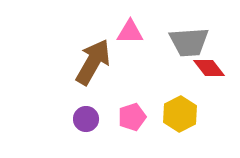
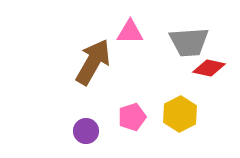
red diamond: rotated 40 degrees counterclockwise
purple circle: moved 12 px down
